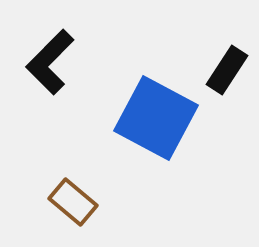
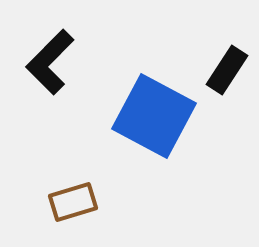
blue square: moved 2 px left, 2 px up
brown rectangle: rotated 57 degrees counterclockwise
